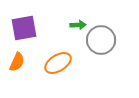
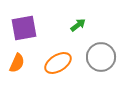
green arrow: rotated 35 degrees counterclockwise
gray circle: moved 17 px down
orange semicircle: moved 1 px down
